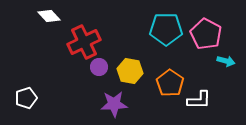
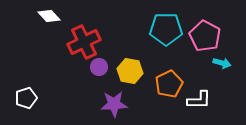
pink pentagon: moved 1 px left, 2 px down
cyan arrow: moved 4 px left, 2 px down
orange pentagon: moved 1 px left, 1 px down; rotated 12 degrees clockwise
